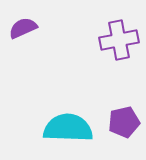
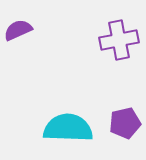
purple semicircle: moved 5 px left, 2 px down
purple pentagon: moved 1 px right, 1 px down
